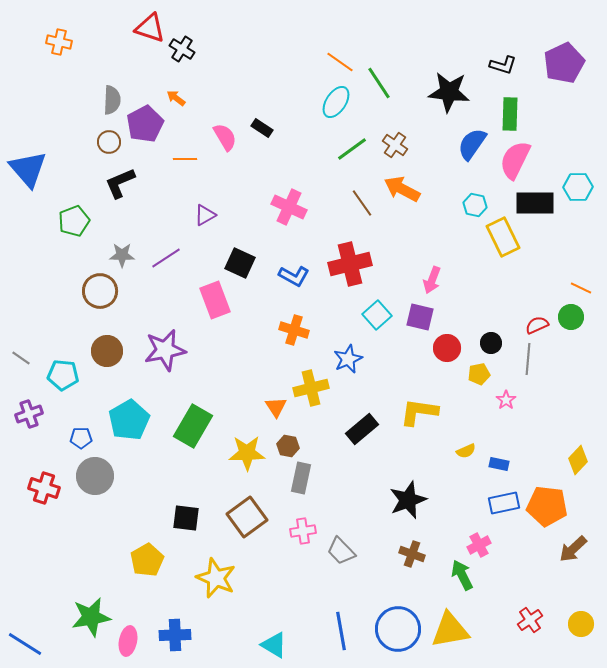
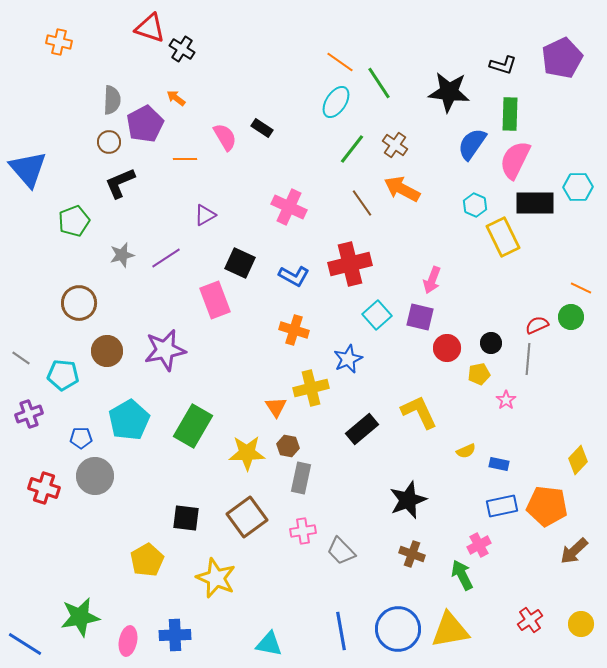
purple pentagon at (564, 63): moved 2 px left, 5 px up
green line at (352, 149): rotated 16 degrees counterclockwise
cyan hexagon at (475, 205): rotated 10 degrees clockwise
gray star at (122, 255): rotated 15 degrees counterclockwise
brown circle at (100, 291): moved 21 px left, 12 px down
yellow L-shape at (419, 412): rotated 57 degrees clockwise
blue rectangle at (504, 503): moved 2 px left, 3 px down
brown arrow at (573, 549): moved 1 px right, 2 px down
green star at (91, 617): moved 11 px left
cyan triangle at (274, 645): moved 5 px left, 1 px up; rotated 20 degrees counterclockwise
